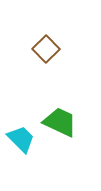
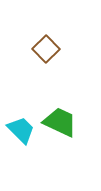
cyan trapezoid: moved 9 px up
